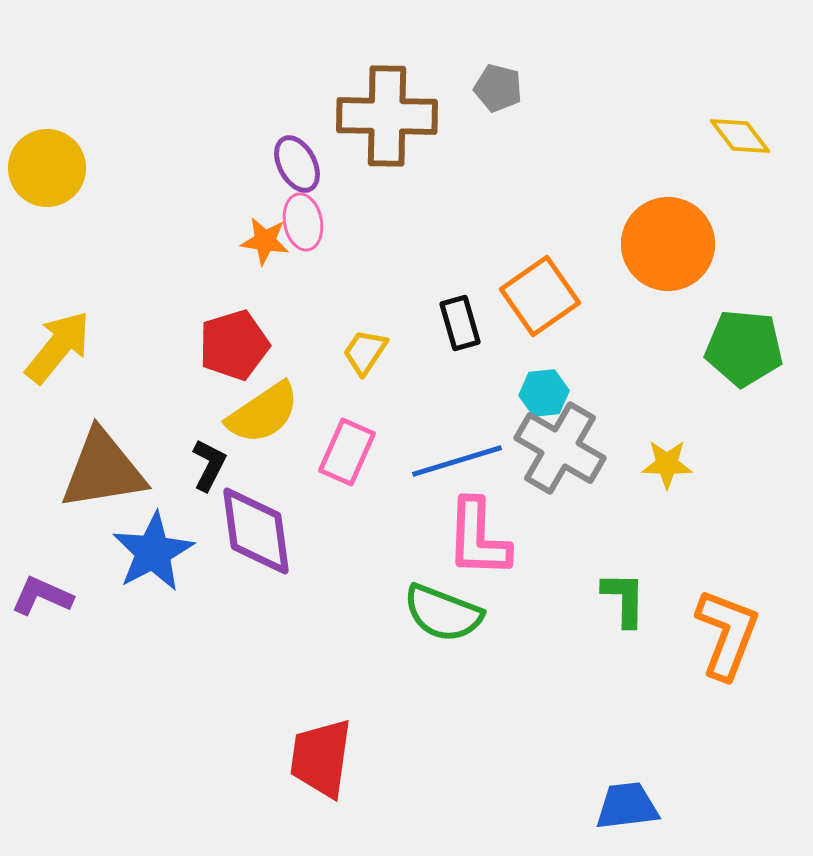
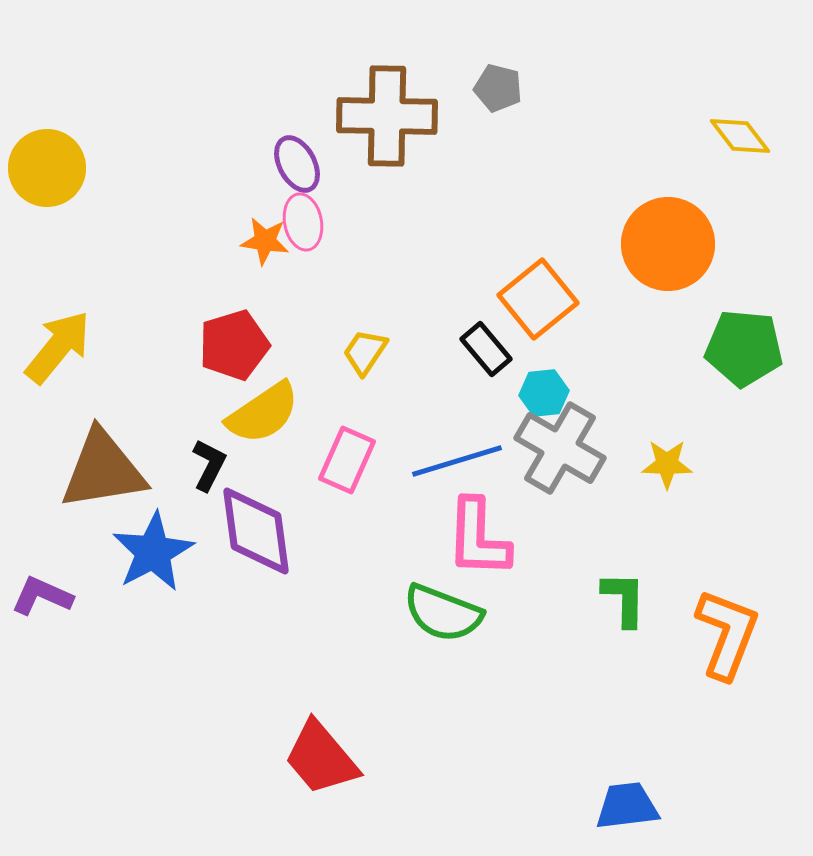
orange square: moved 2 px left, 3 px down; rotated 4 degrees counterclockwise
black rectangle: moved 26 px right, 26 px down; rotated 24 degrees counterclockwise
pink rectangle: moved 8 px down
red trapezoid: rotated 48 degrees counterclockwise
